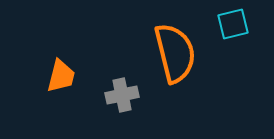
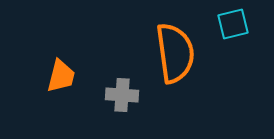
orange semicircle: rotated 6 degrees clockwise
gray cross: rotated 16 degrees clockwise
